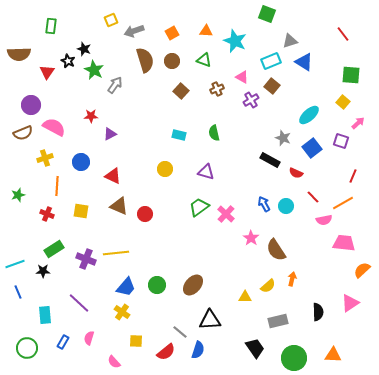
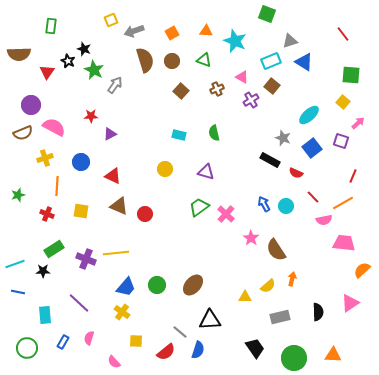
blue line at (18, 292): rotated 56 degrees counterclockwise
gray rectangle at (278, 321): moved 2 px right, 4 px up
